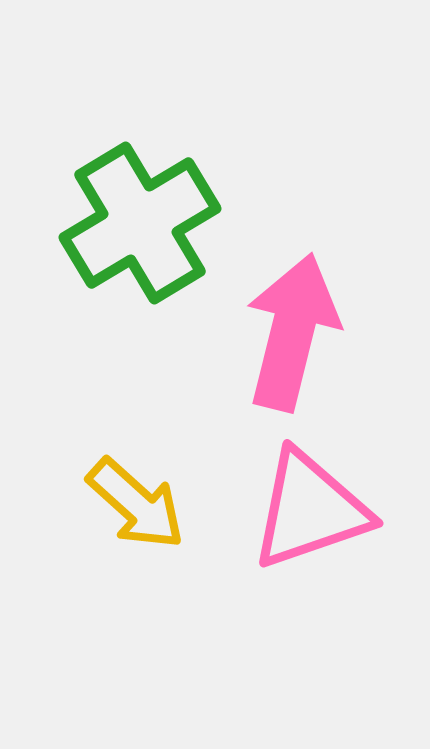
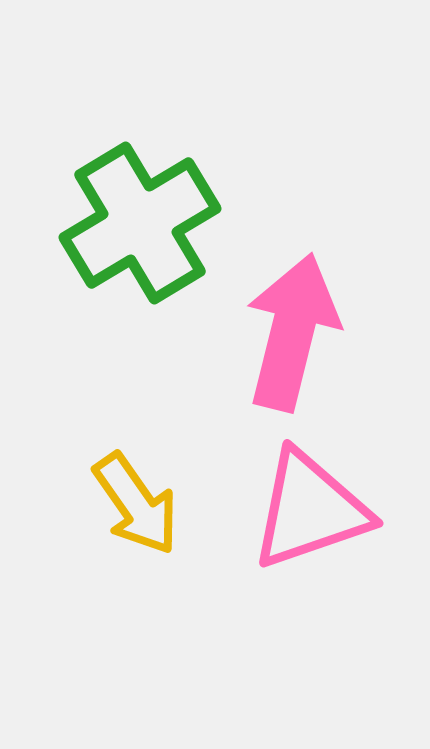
yellow arrow: rotated 13 degrees clockwise
